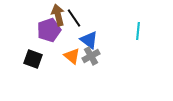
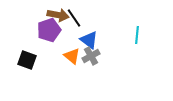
brown arrow: rotated 115 degrees clockwise
cyan line: moved 1 px left, 4 px down
black square: moved 6 px left, 1 px down
